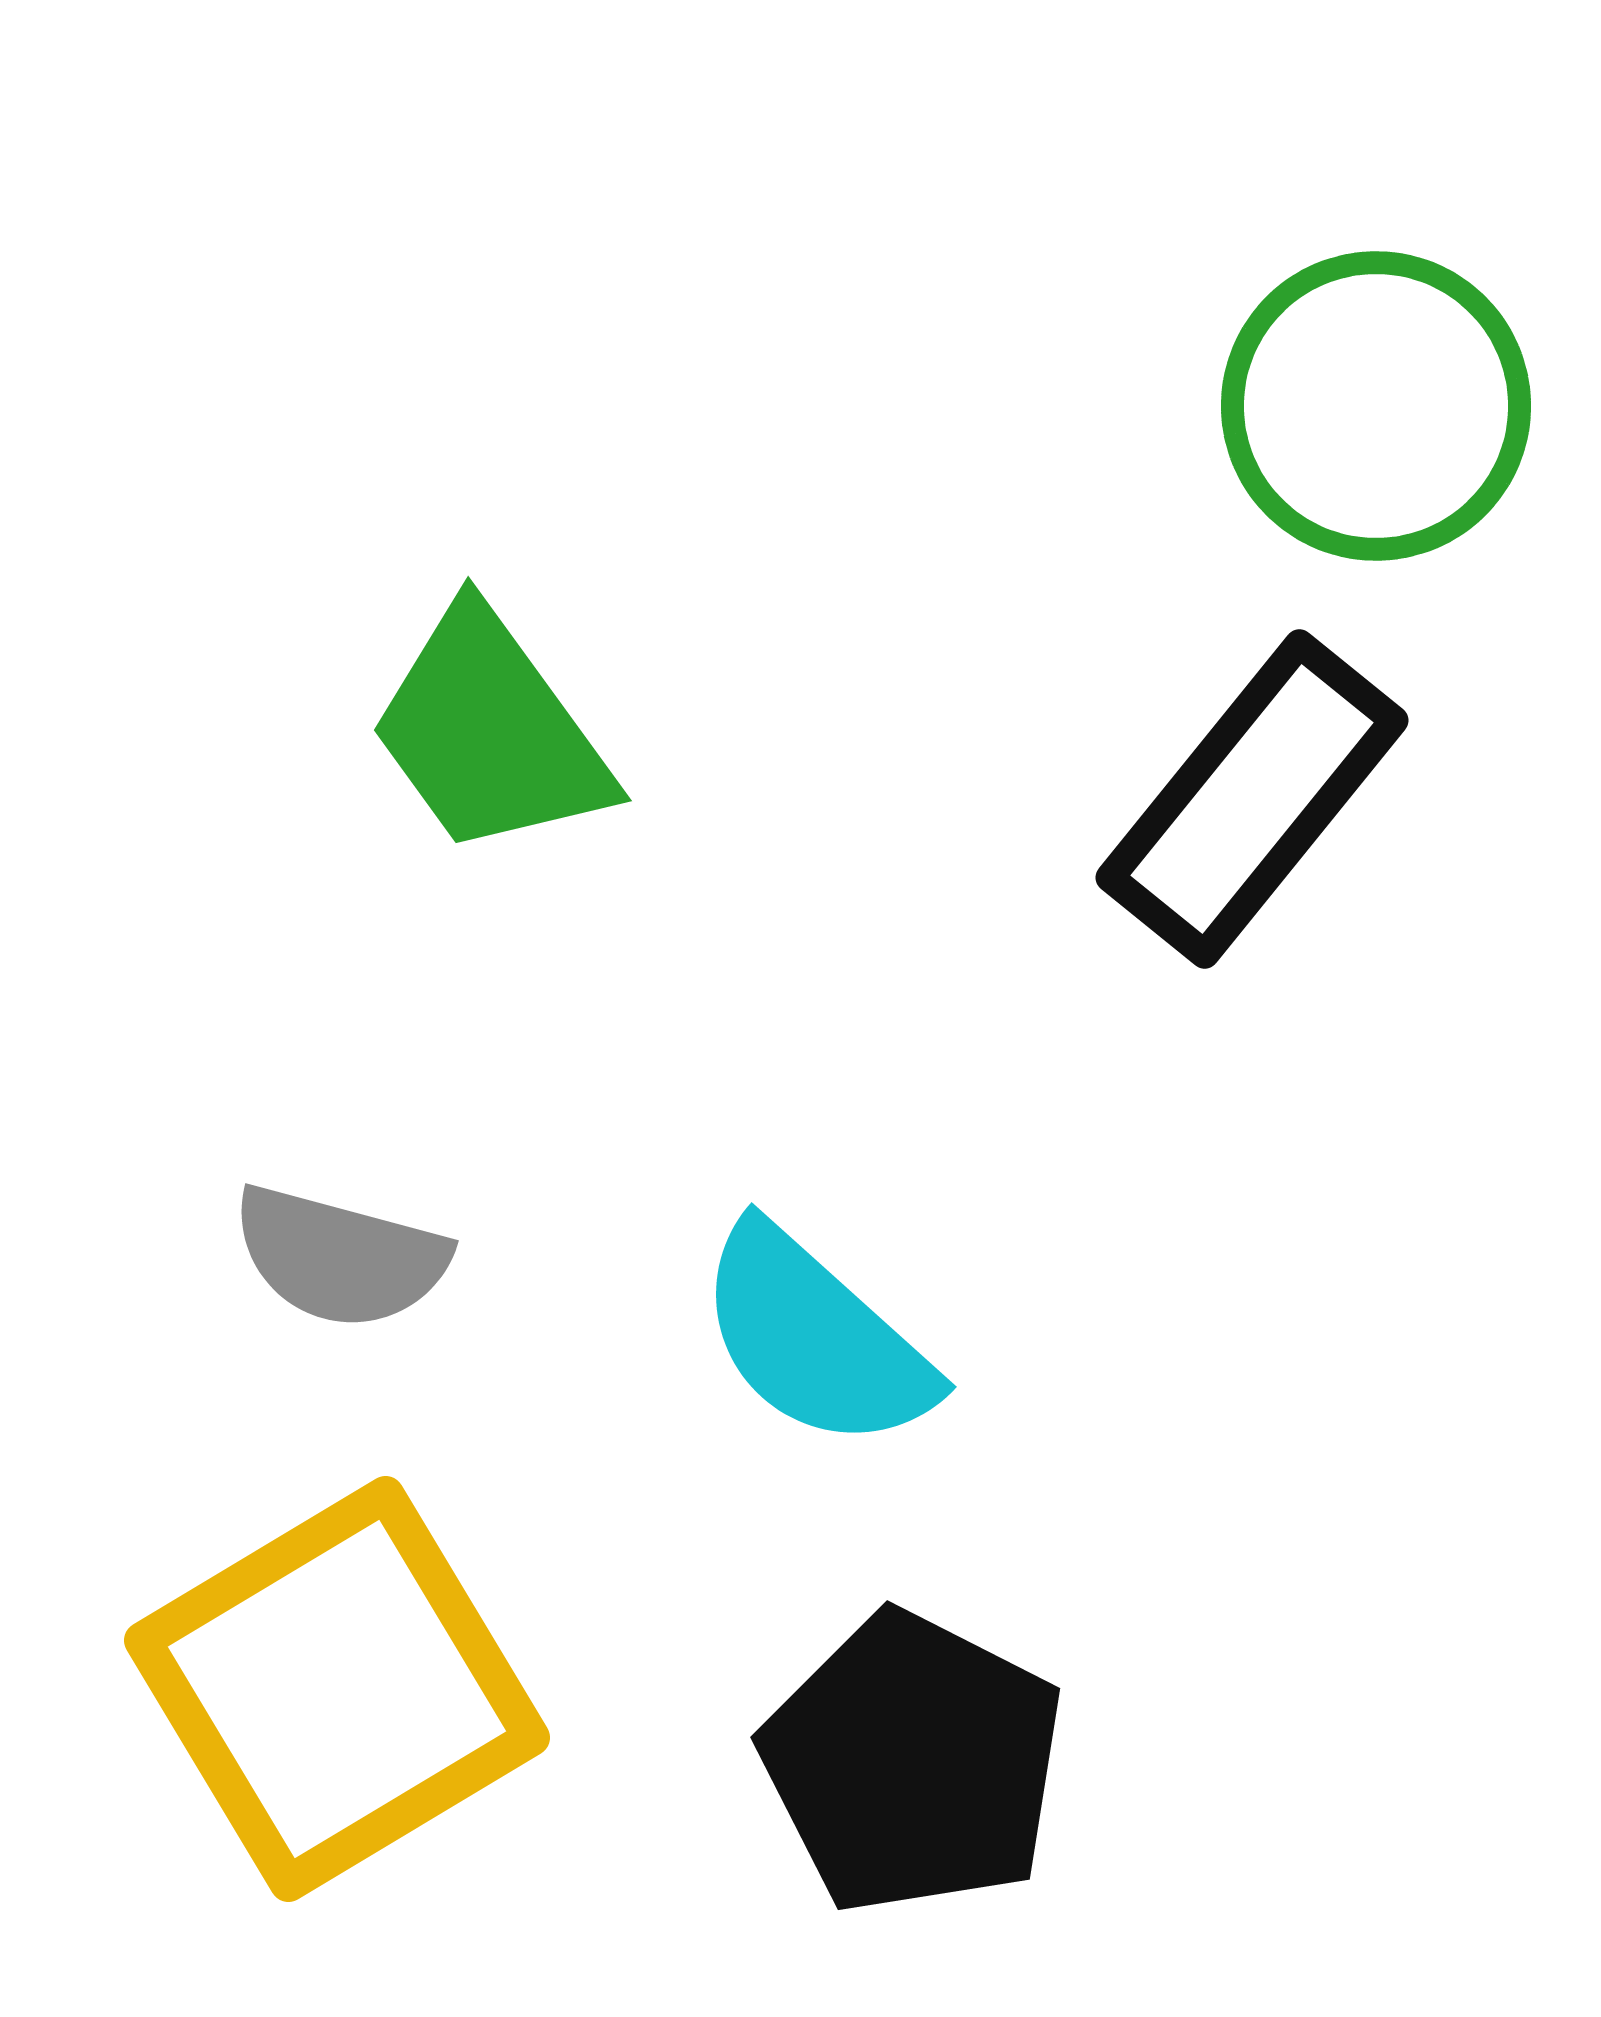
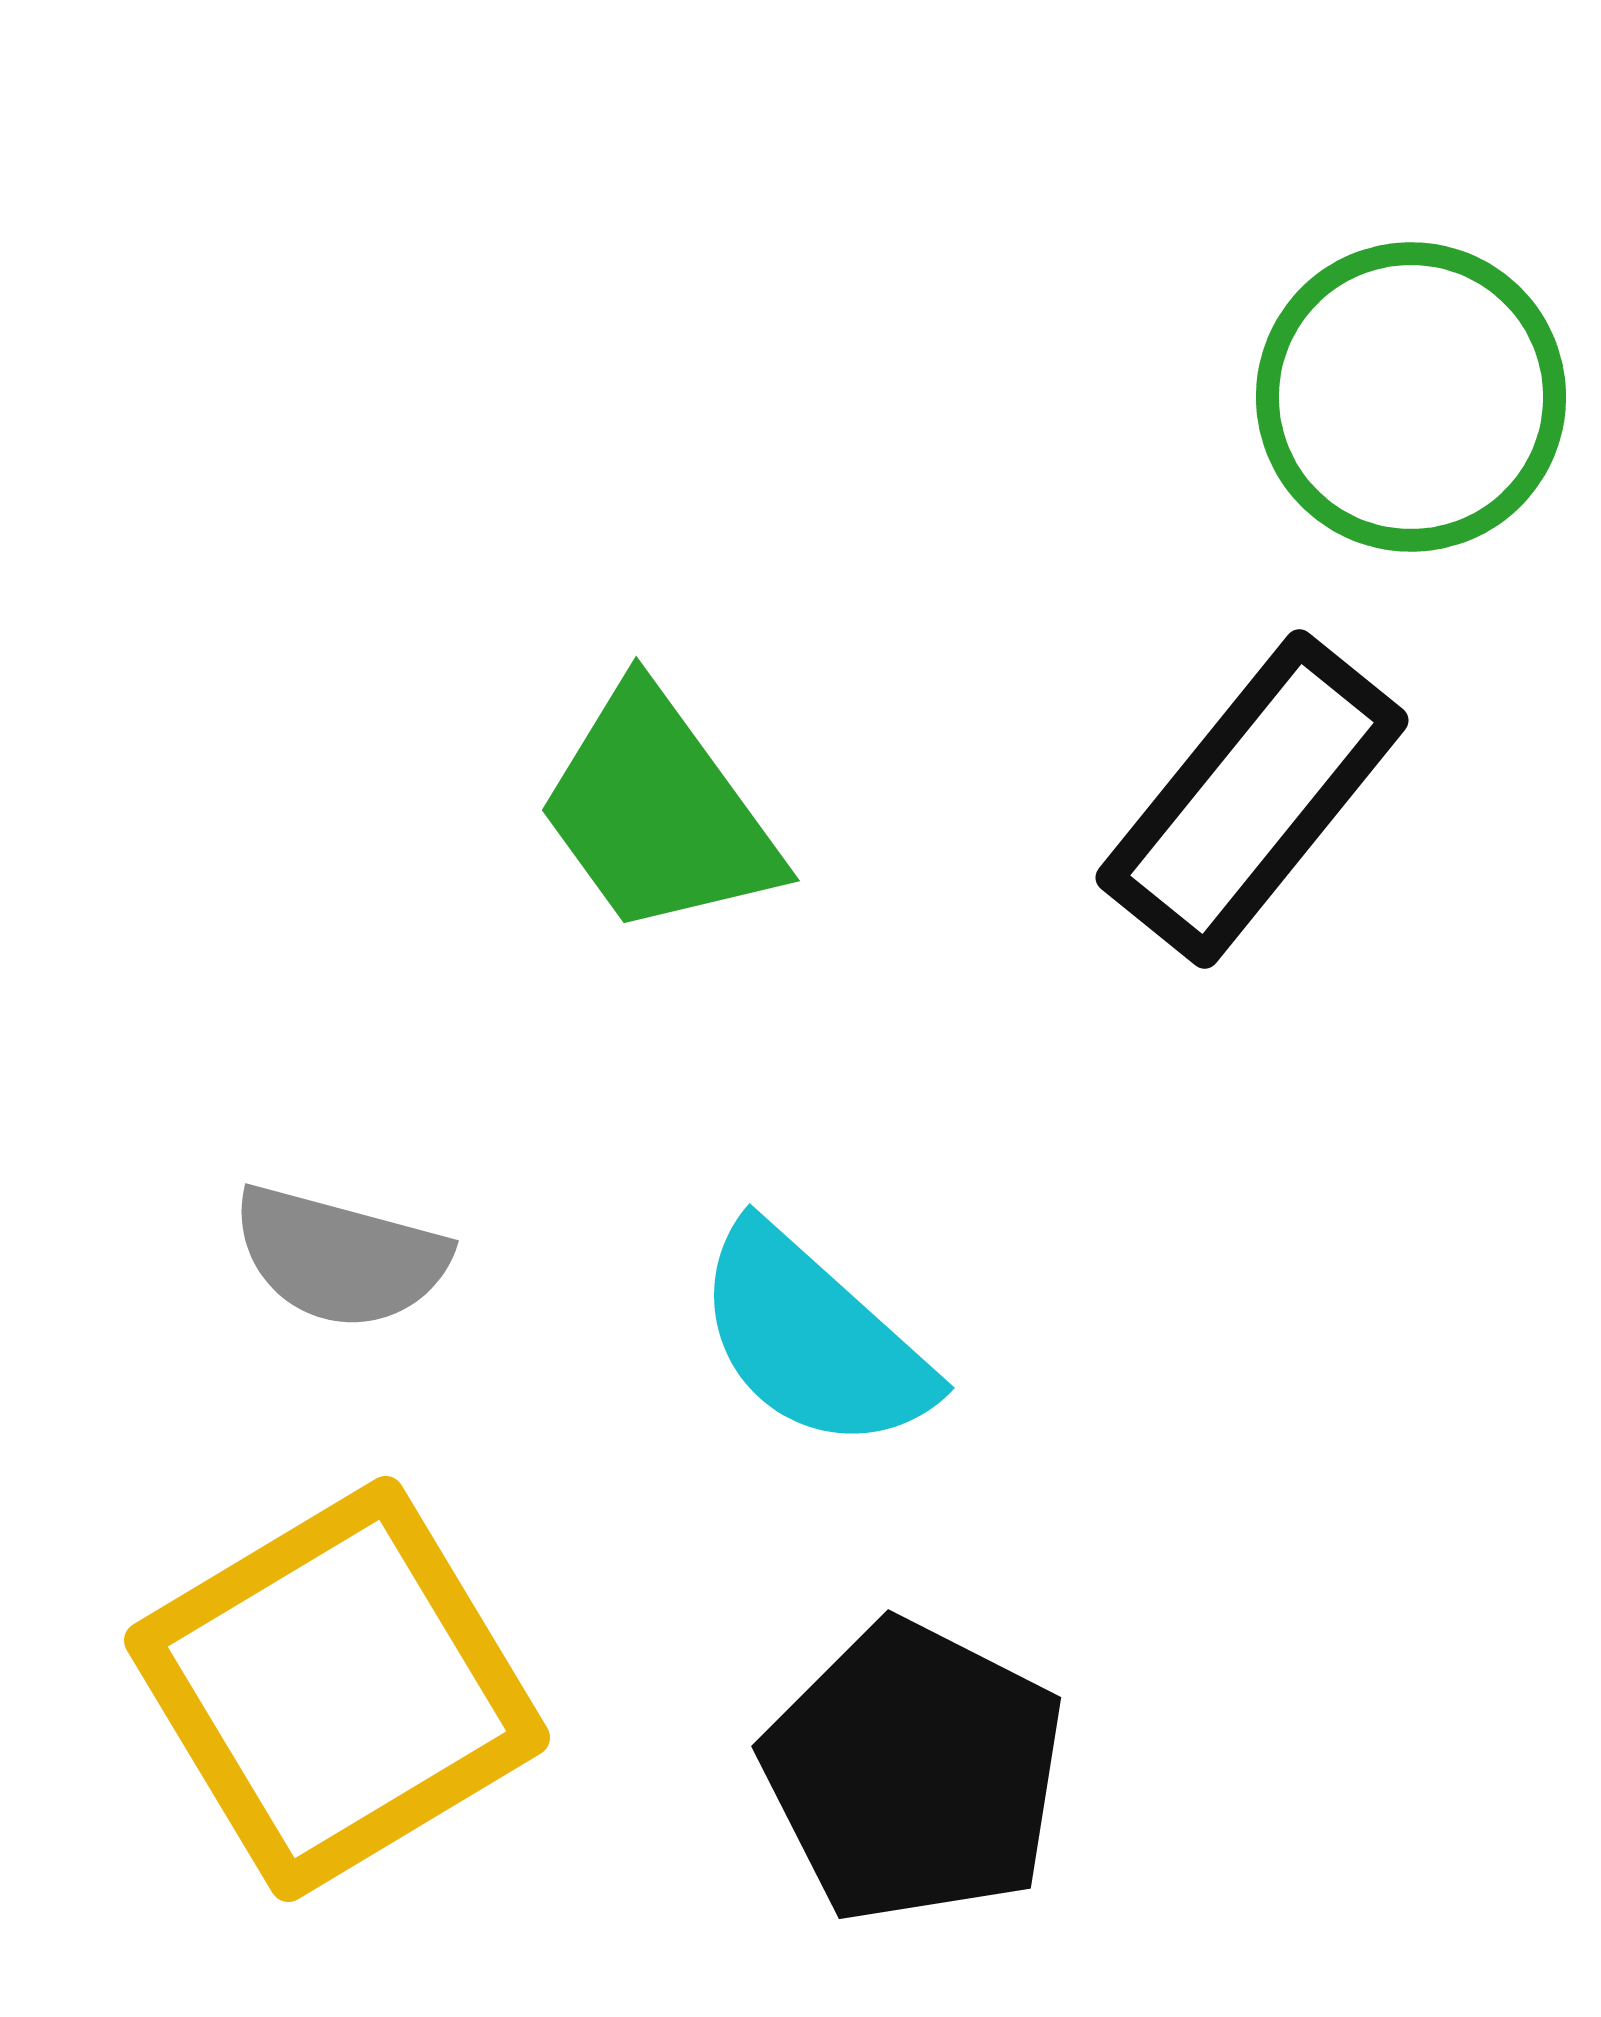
green circle: moved 35 px right, 9 px up
green trapezoid: moved 168 px right, 80 px down
cyan semicircle: moved 2 px left, 1 px down
black pentagon: moved 1 px right, 9 px down
